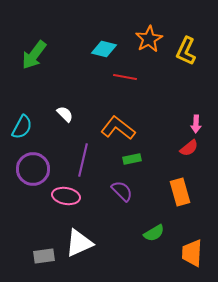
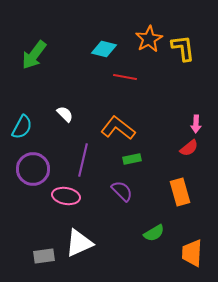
yellow L-shape: moved 3 px left, 3 px up; rotated 148 degrees clockwise
